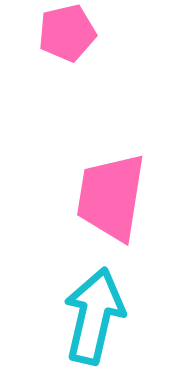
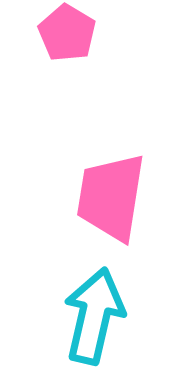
pink pentagon: rotated 28 degrees counterclockwise
